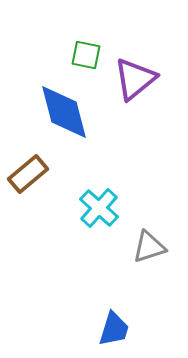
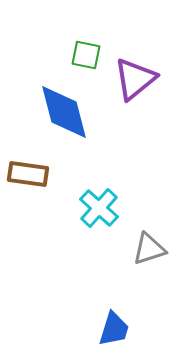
brown rectangle: rotated 48 degrees clockwise
gray triangle: moved 2 px down
